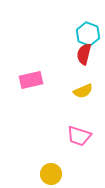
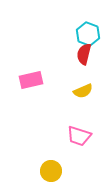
yellow circle: moved 3 px up
